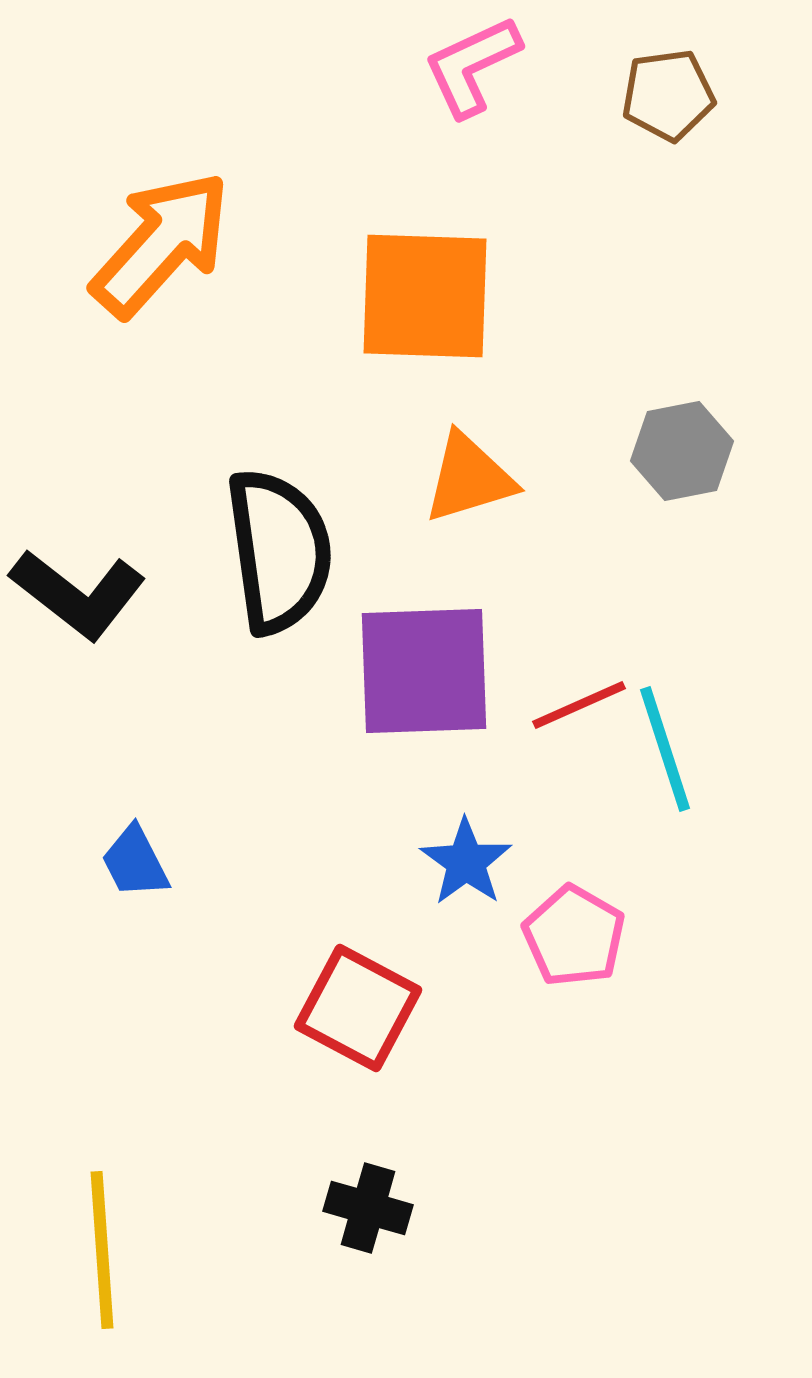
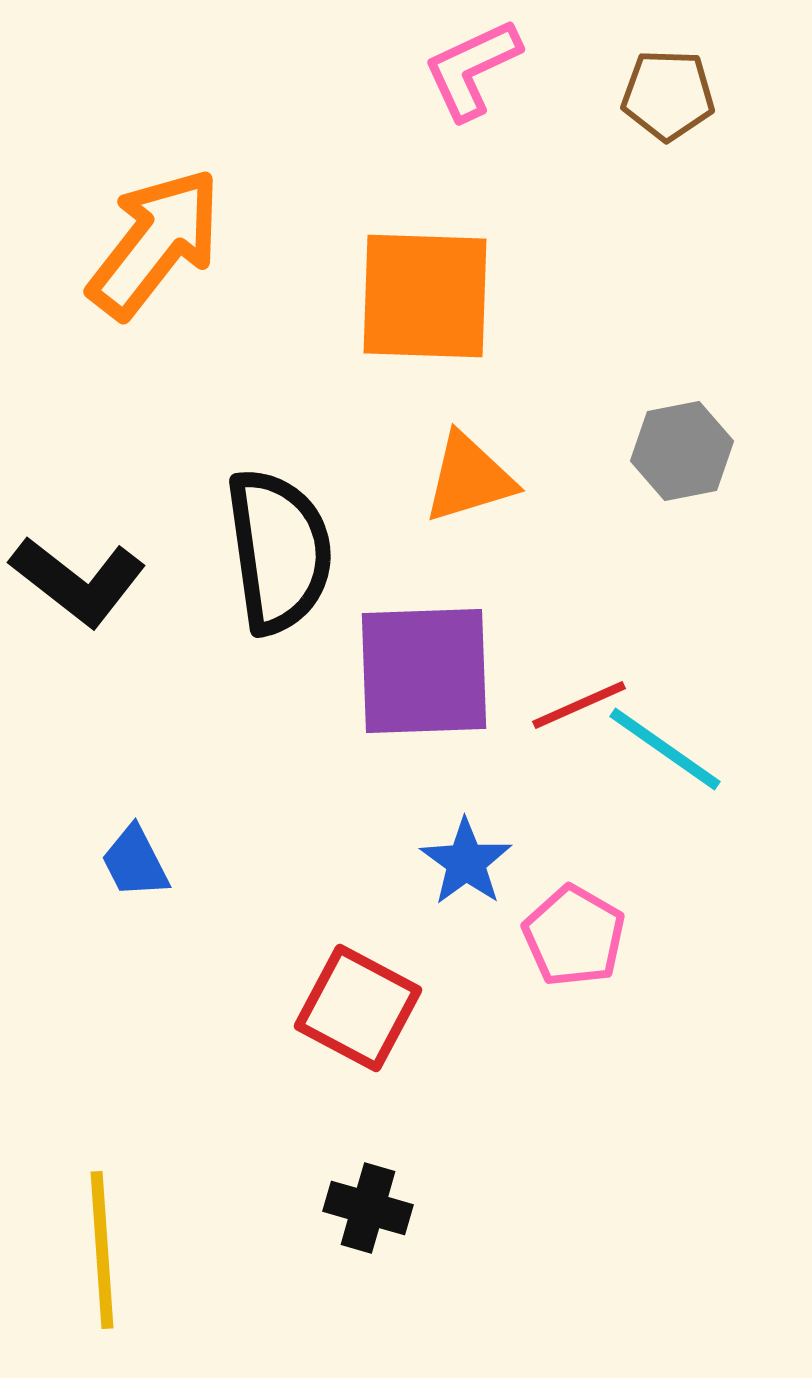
pink L-shape: moved 3 px down
brown pentagon: rotated 10 degrees clockwise
orange arrow: moved 6 px left, 1 px up; rotated 4 degrees counterclockwise
black L-shape: moved 13 px up
cyan line: rotated 37 degrees counterclockwise
